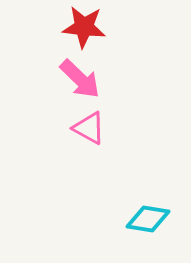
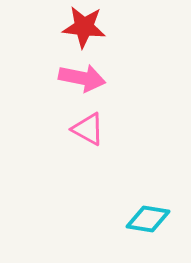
pink arrow: moved 2 px right, 1 px up; rotated 33 degrees counterclockwise
pink triangle: moved 1 px left, 1 px down
